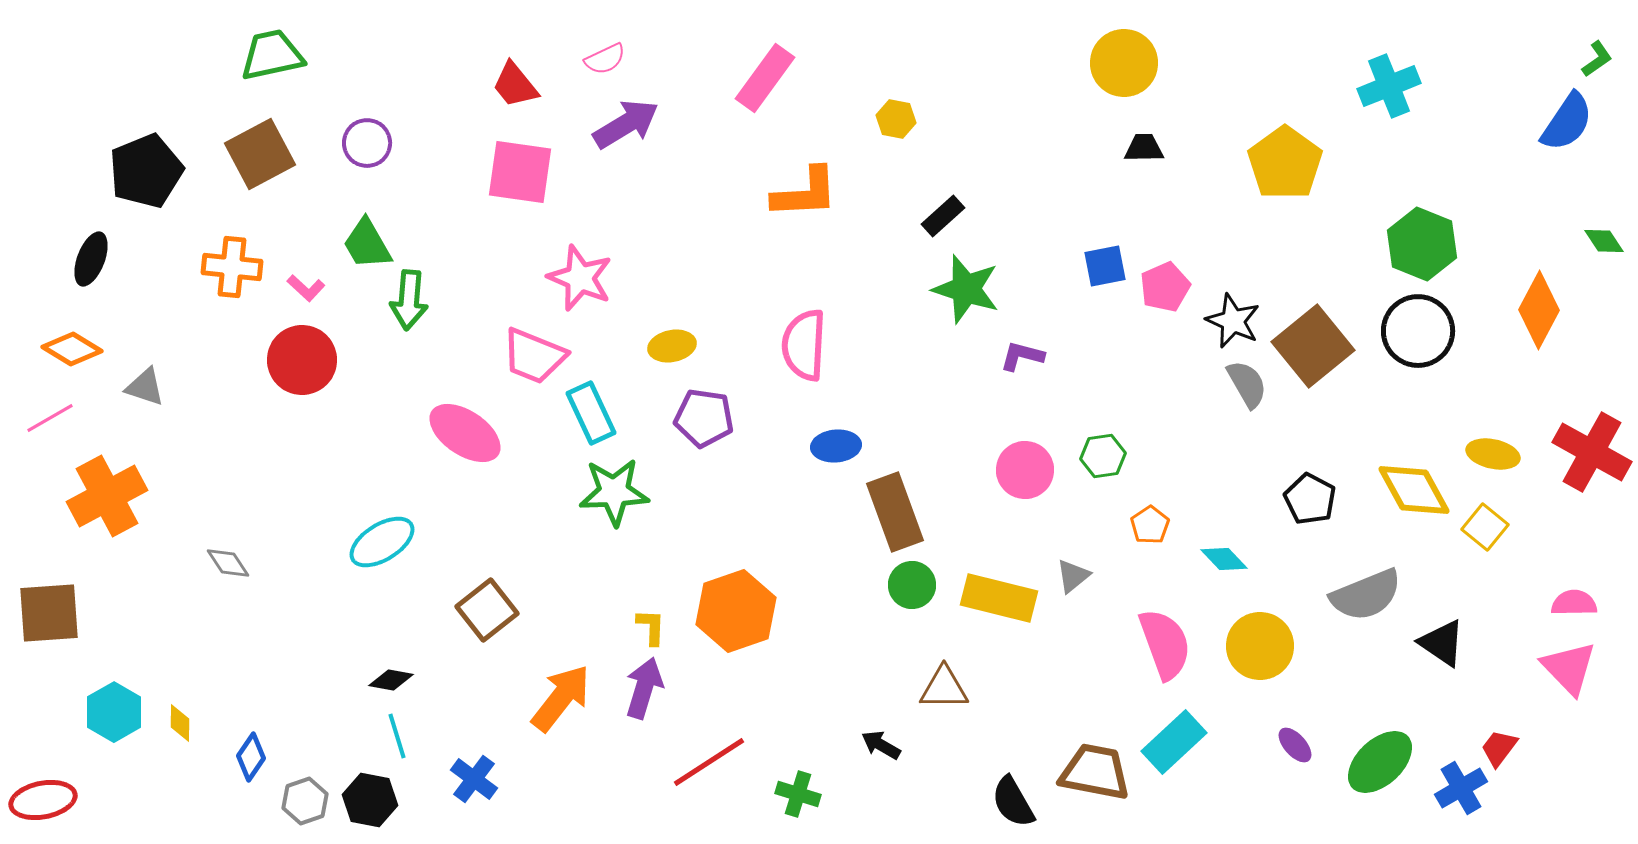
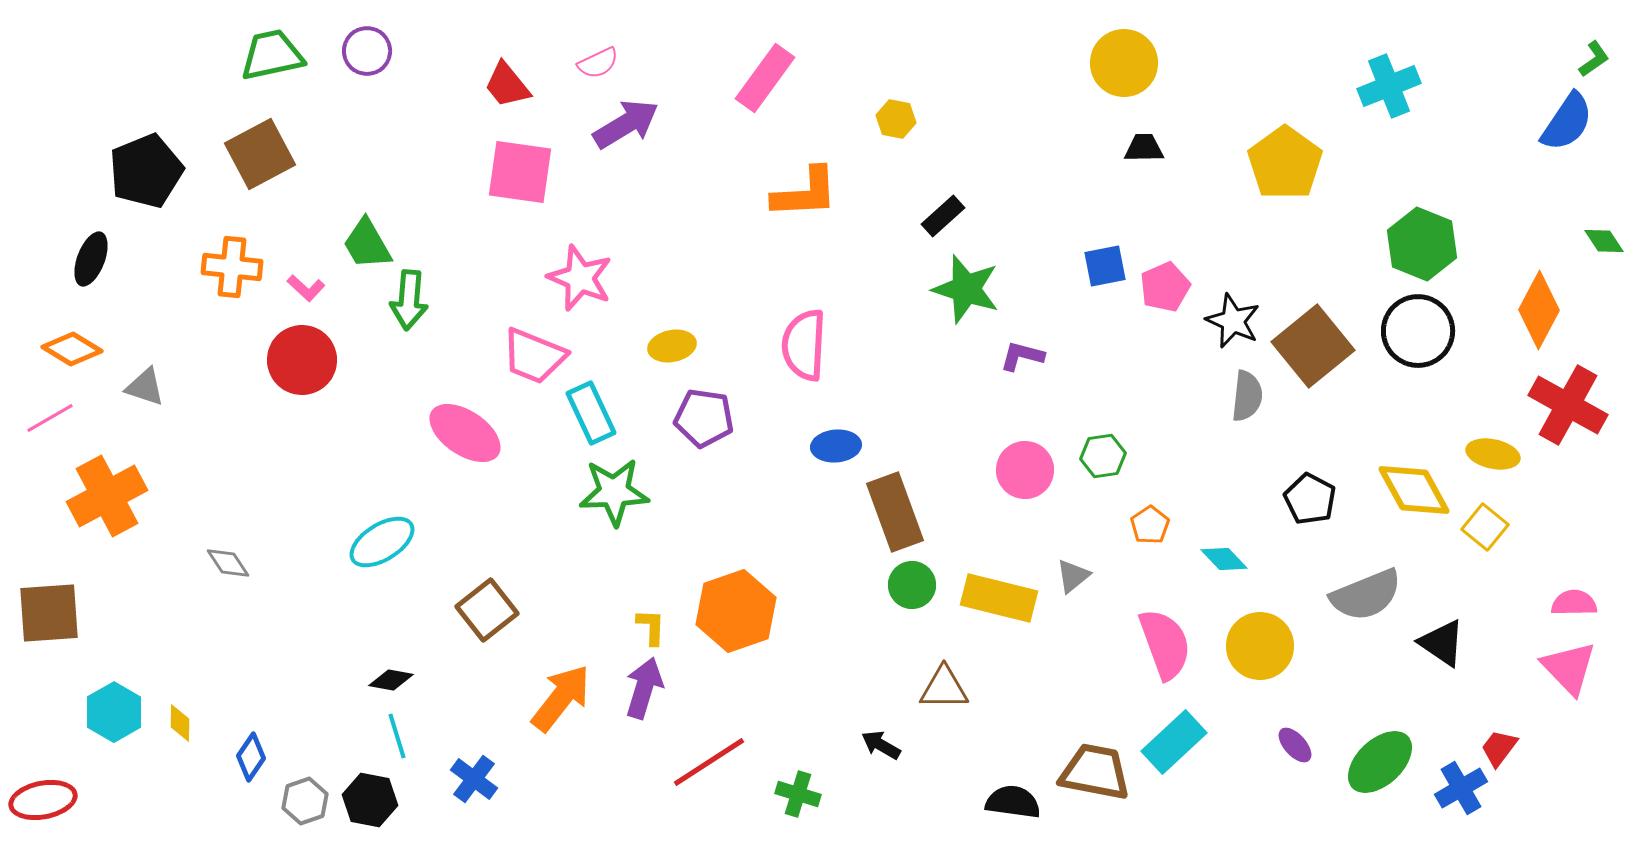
pink semicircle at (605, 59): moved 7 px left, 4 px down
green L-shape at (1597, 59): moved 3 px left
red trapezoid at (515, 85): moved 8 px left
purple circle at (367, 143): moved 92 px up
gray semicircle at (1247, 384): moved 12 px down; rotated 36 degrees clockwise
red cross at (1592, 452): moved 24 px left, 47 px up
black semicircle at (1013, 802): rotated 128 degrees clockwise
